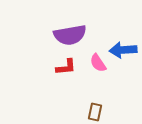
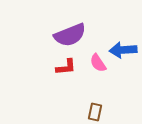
purple semicircle: rotated 12 degrees counterclockwise
